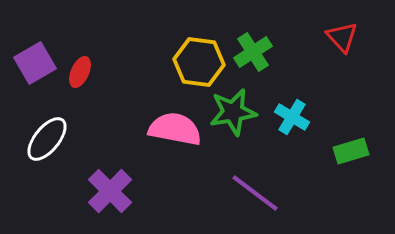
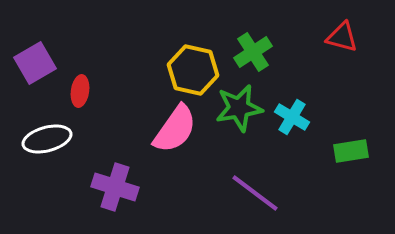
red triangle: rotated 32 degrees counterclockwise
yellow hexagon: moved 6 px left, 8 px down; rotated 6 degrees clockwise
red ellipse: moved 19 px down; rotated 16 degrees counterclockwise
green star: moved 6 px right, 4 px up
pink semicircle: rotated 114 degrees clockwise
white ellipse: rotated 36 degrees clockwise
green rectangle: rotated 8 degrees clockwise
purple cross: moved 5 px right, 4 px up; rotated 27 degrees counterclockwise
